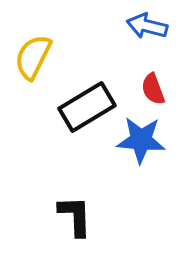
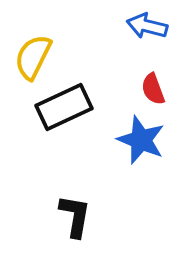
black rectangle: moved 23 px left; rotated 6 degrees clockwise
blue star: rotated 18 degrees clockwise
black L-shape: rotated 12 degrees clockwise
